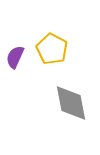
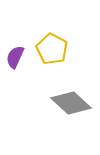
gray diamond: rotated 36 degrees counterclockwise
